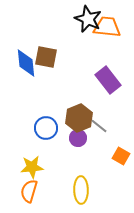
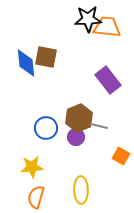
black star: rotated 28 degrees counterclockwise
gray line: rotated 24 degrees counterclockwise
purple circle: moved 2 px left, 1 px up
orange semicircle: moved 7 px right, 6 px down
